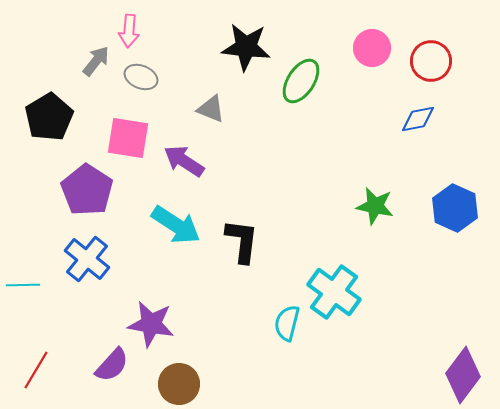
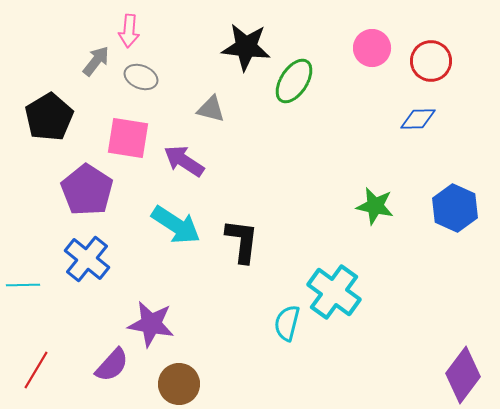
green ellipse: moved 7 px left
gray triangle: rotated 8 degrees counterclockwise
blue diamond: rotated 9 degrees clockwise
